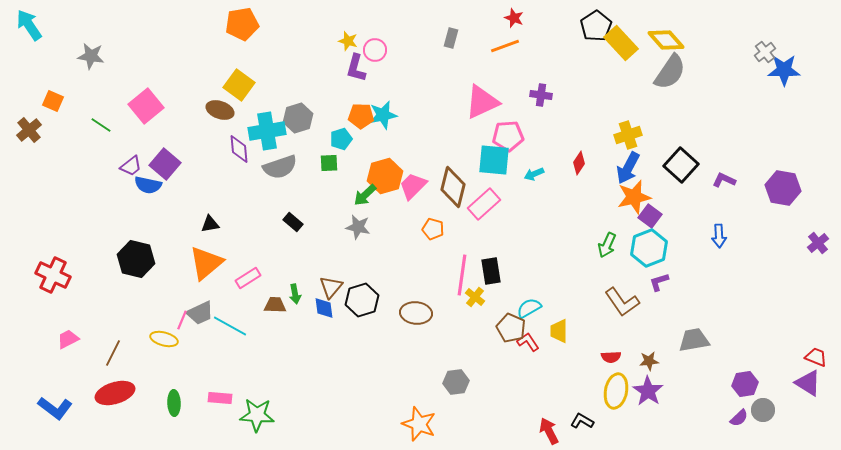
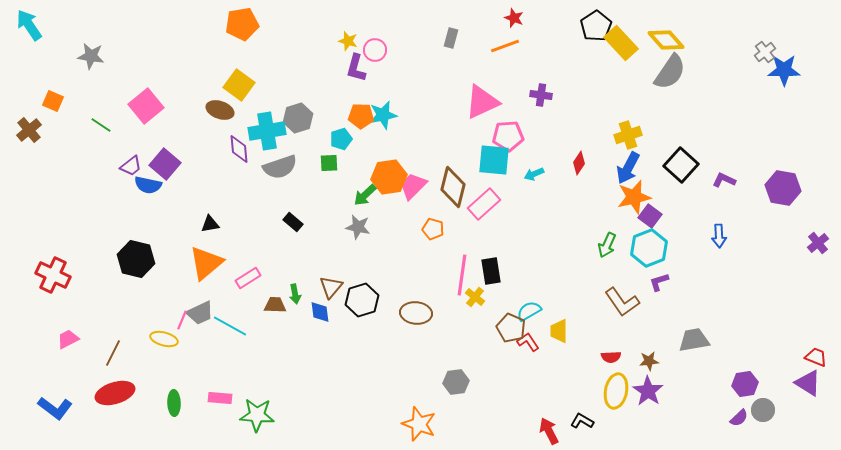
orange hexagon at (385, 176): moved 4 px right, 1 px down; rotated 8 degrees clockwise
blue diamond at (324, 308): moved 4 px left, 4 px down
cyan semicircle at (529, 308): moved 3 px down
